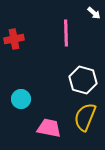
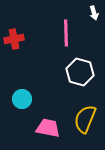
white arrow: rotated 32 degrees clockwise
white hexagon: moved 3 px left, 8 px up
cyan circle: moved 1 px right
yellow semicircle: moved 2 px down
pink trapezoid: moved 1 px left
